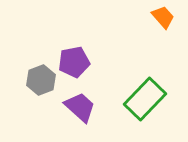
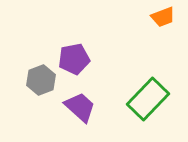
orange trapezoid: rotated 110 degrees clockwise
purple pentagon: moved 3 px up
green rectangle: moved 3 px right
